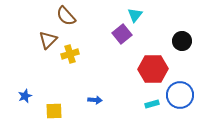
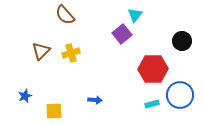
brown semicircle: moved 1 px left, 1 px up
brown triangle: moved 7 px left, 11 px down
yellow cross: moved 1 px right, 1 px up
